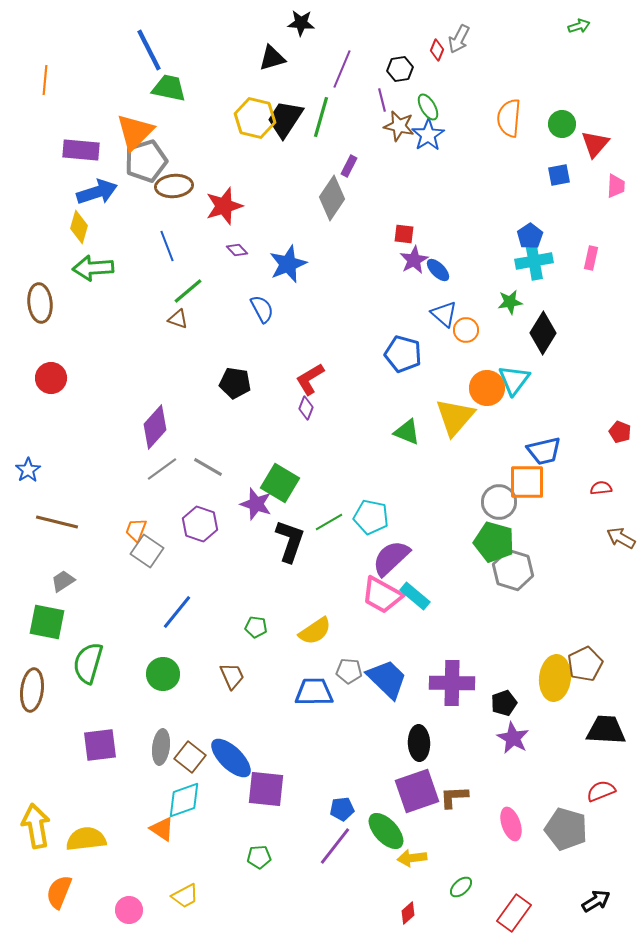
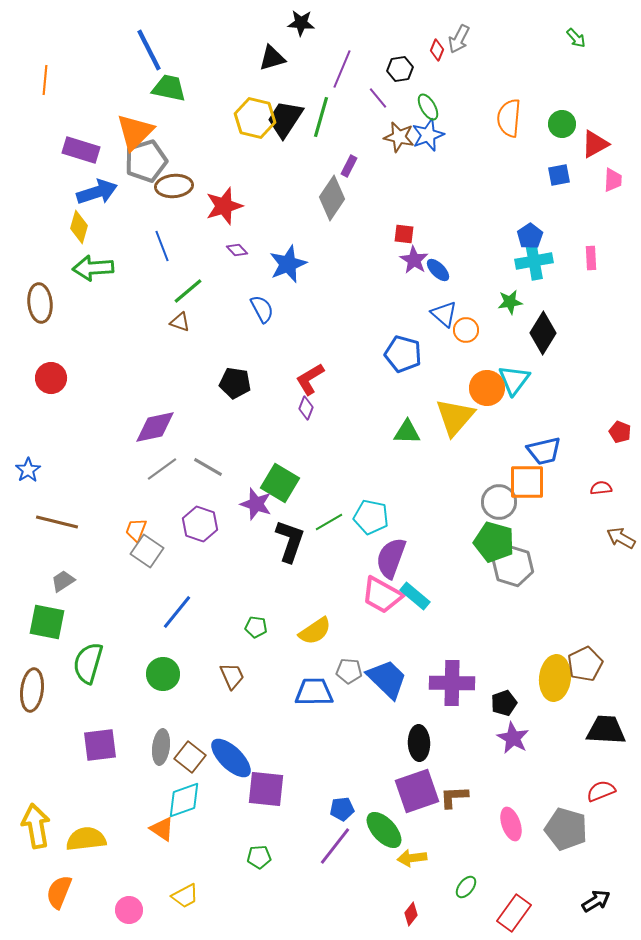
green arrow at (579, 26): moved 3 px left, 12 px down; rotated 65 degrees clockwise
purple line at (382, 100): moved 4 px left, 2 px up; rotated 25 degrees counterclockwise
brown star at (399, 126): moved 11 px down
blue star at (428, 135): rotated 12 degrees clockwise
red triangle at (595, 144): rotated 20 degrees clockwise
purple rectangle at (81, 150): rotated 12 degrees clockwise
pink trapezoid at (616, 186): moved 3 px left, 6 px up
blue line at (167, 246): moved 5 px left
pink rectangle at (591, 258): rotated 15 degrees counterclockwise
purple star at (414, 260): rotated 12 degrees counterclockwise
brown triangle at (178, 319): moved 2 px right, 3 px down
purple diamond at (155, 427): rotated 36 degrees clockwise
green triangle at (407, 432): rotated 20 degrees counterclockwise
purple semicircle at (391, 558): rotated 27 degrees counterclockwise
gray hexagon at (513, 570): moved 4 px up
green ellipse at (386, 831): moved 2 px left, 1 px up
green ellipse at (461, 887): moved 5 px right; rotated 10 degrees counterclockwise
red diamond at (408, 913): moved 3 px right, 1 px down; rotated 10 degrees counterclockwise
